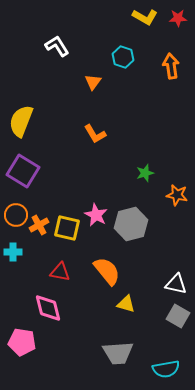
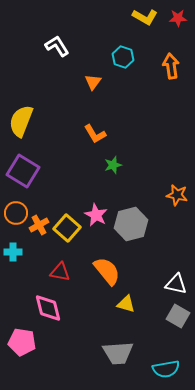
green star: moved 32 px left, 8 px up
orange circle: moved 2 px up
yellow square: rotated 28 degrees clockwise
